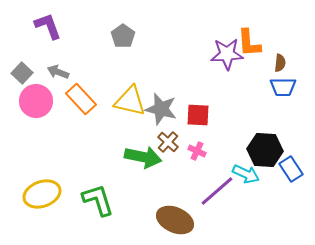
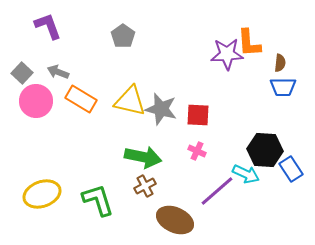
orange rectangle: rotated 16 degrees counterclockwise
brown cross: moved 23 px left, 44 px down; rotated 20 degrees clockwise
